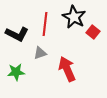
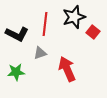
black star: rotated 25 degrees clockwise
